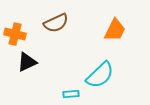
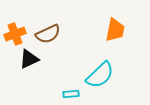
brown semicircle: moved 8 px left, 11 px down
orange trapezoid: rotated 15 degrees counterclockwise
orange cross: rotated 35 degrees counterclockwise
black triangle: moved 2 px right, 3 px up
